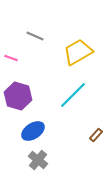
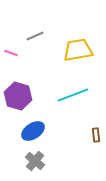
gray line: rotated 48 degrees counterclockwise
yellow trapezoid: moved 2 px up; rotated 20 degrees clockwise
pink line: moved 5 px up
cyan line: rotated 24 degrees clockwise
brown rectangle: rotated 48 degrees counterclockwise
gray cross: moved 3 px left, 1 px down
